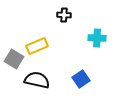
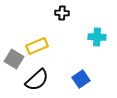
black cross: moved 2 px left, 2 px up
cyan cross: moved 1 px up
black semicircle: rotated 125 degrees clockwise
